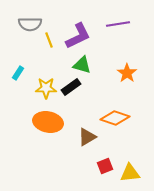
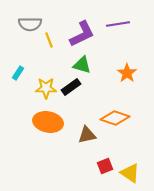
purple L-shape: moved 4 px right, 2 px up
brown triangle: moved 2 px up; rotated 18 degrees clockwise
yellow triangle: rotated 40 degrees clockwise
